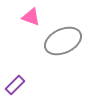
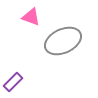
purple rectangle: moved 2 px left, 3 px up
